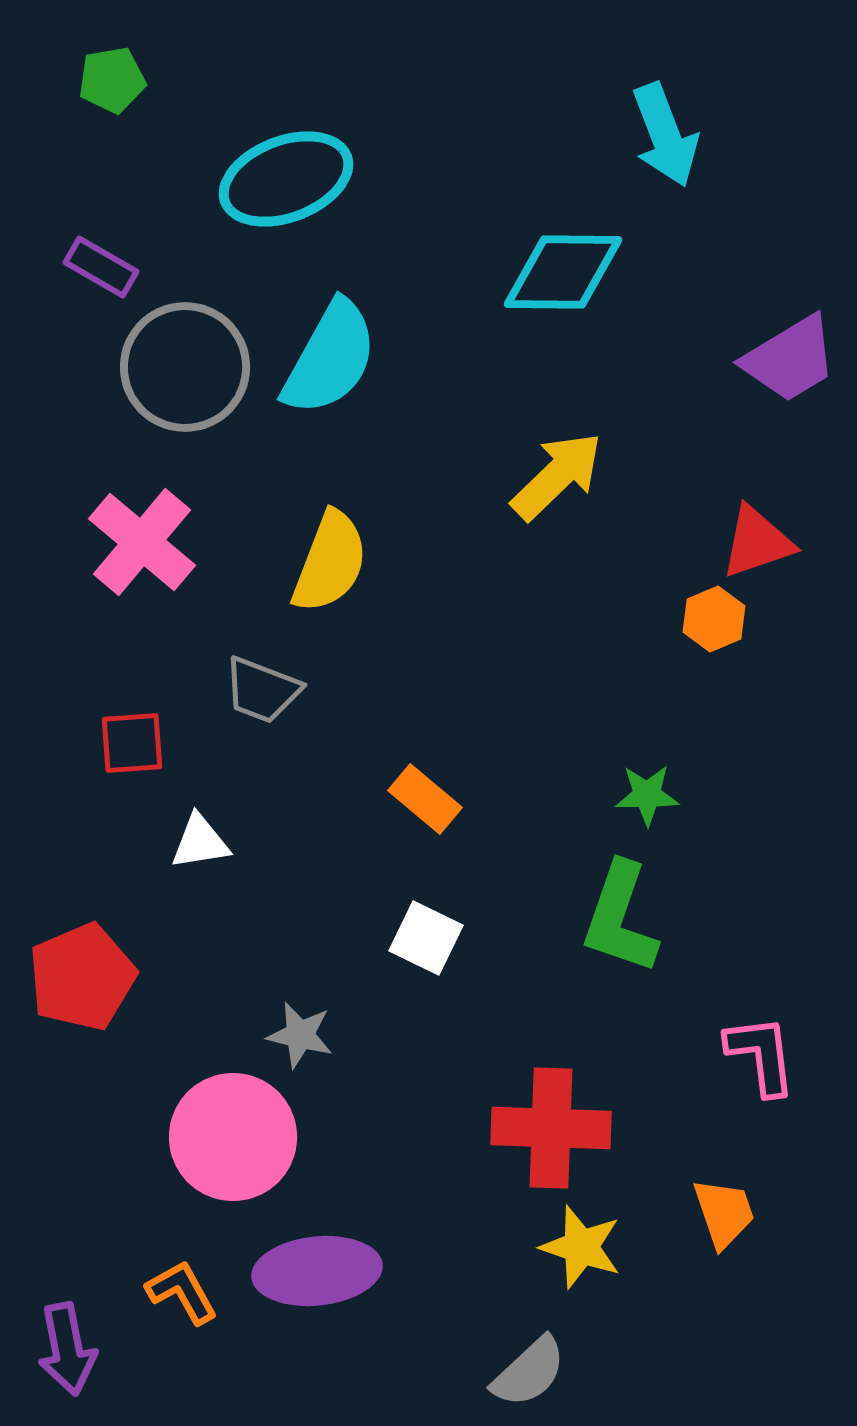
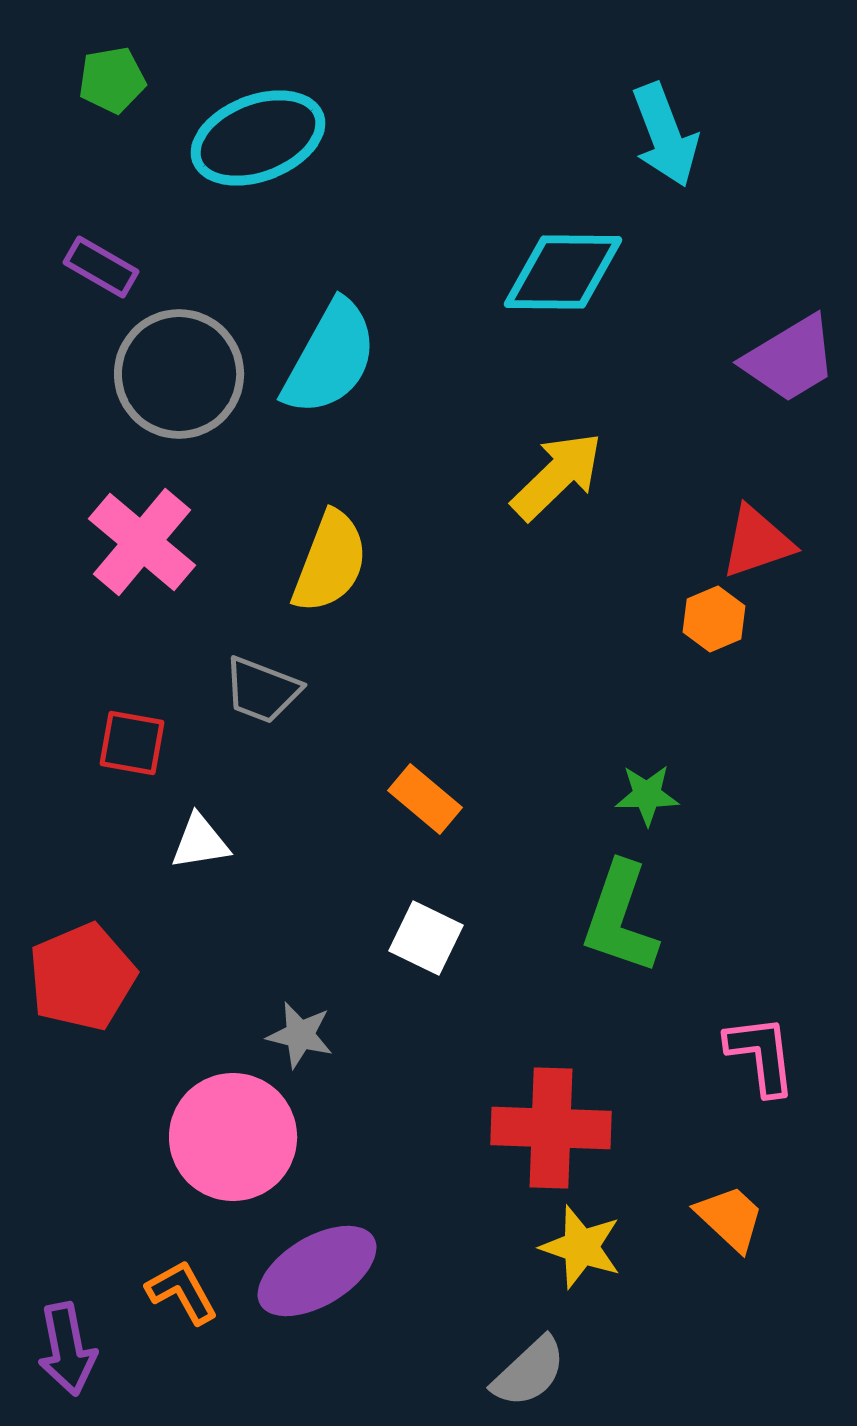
cyan ellipse: moved 28 px left, 41 px up
gray circle: moved 6 px left, 7 px down
red square: rotated 14 degrees clockwise
orange trapezoid: moved 6 px right, 5 px down; rotated 28 degrees counterclockwise
purple ellipse: rotated 25 degrees counterclockwise
